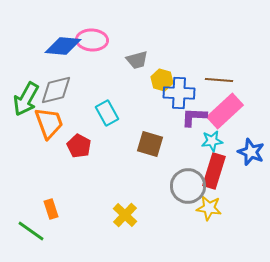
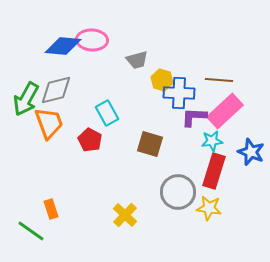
red pentagon: moved 11 px right, 6 px up
gray circle: moved 10 px left, 6 px down
